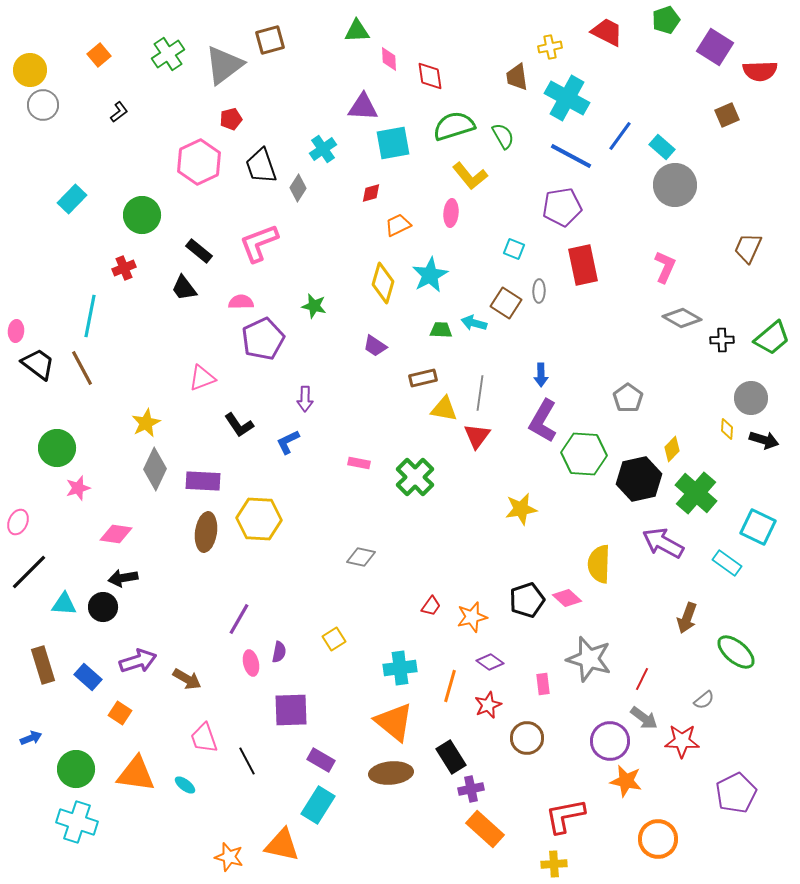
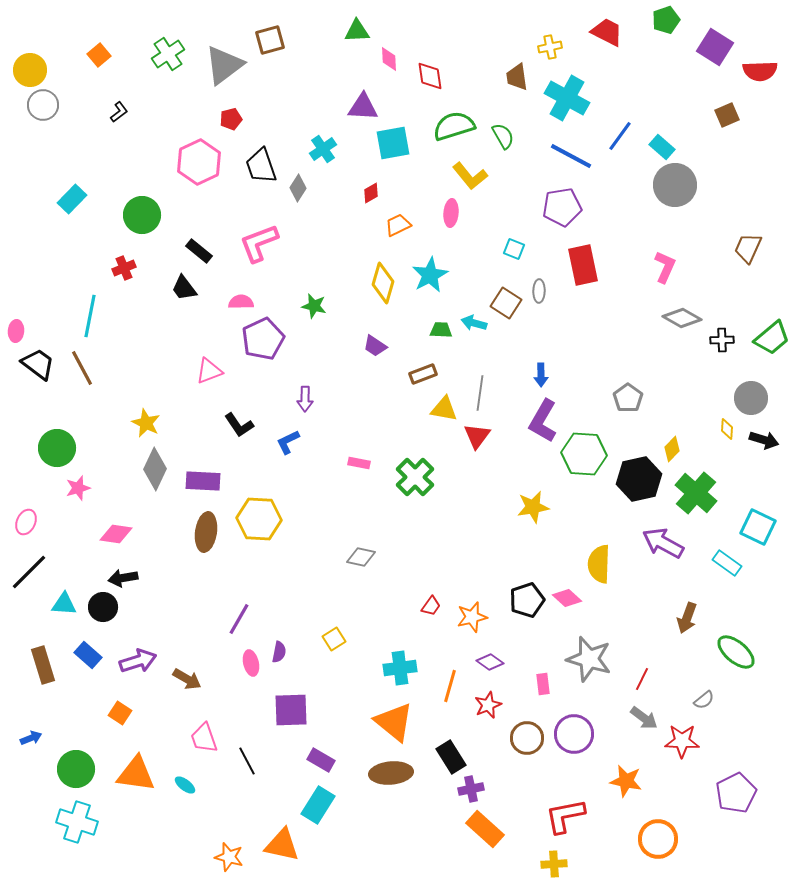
red diamond at (371, 193): rotated 15 degrees counterclockwise
pink triangle at (202, 378): moved 7 px right, 7 px up
brown rectangle at (423, 378): moved 4 px up; rotated 8 degrees counterclockwise
yellow star at (146, 423): rotated 20 degrees counterclockwise
yellow star at (521, 509): moved 12 px right, 2 px up
pink ellipse at (18, 522): moved 8 px right
blue rectangle at (88, 677): moved 22 px up
purple circle at (610, 741): moved 36 px left, 7 px up
